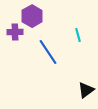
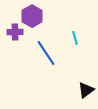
cyan line: moved 3 px left, 3 px down
blue line: moved 2 px left, 1 px down
